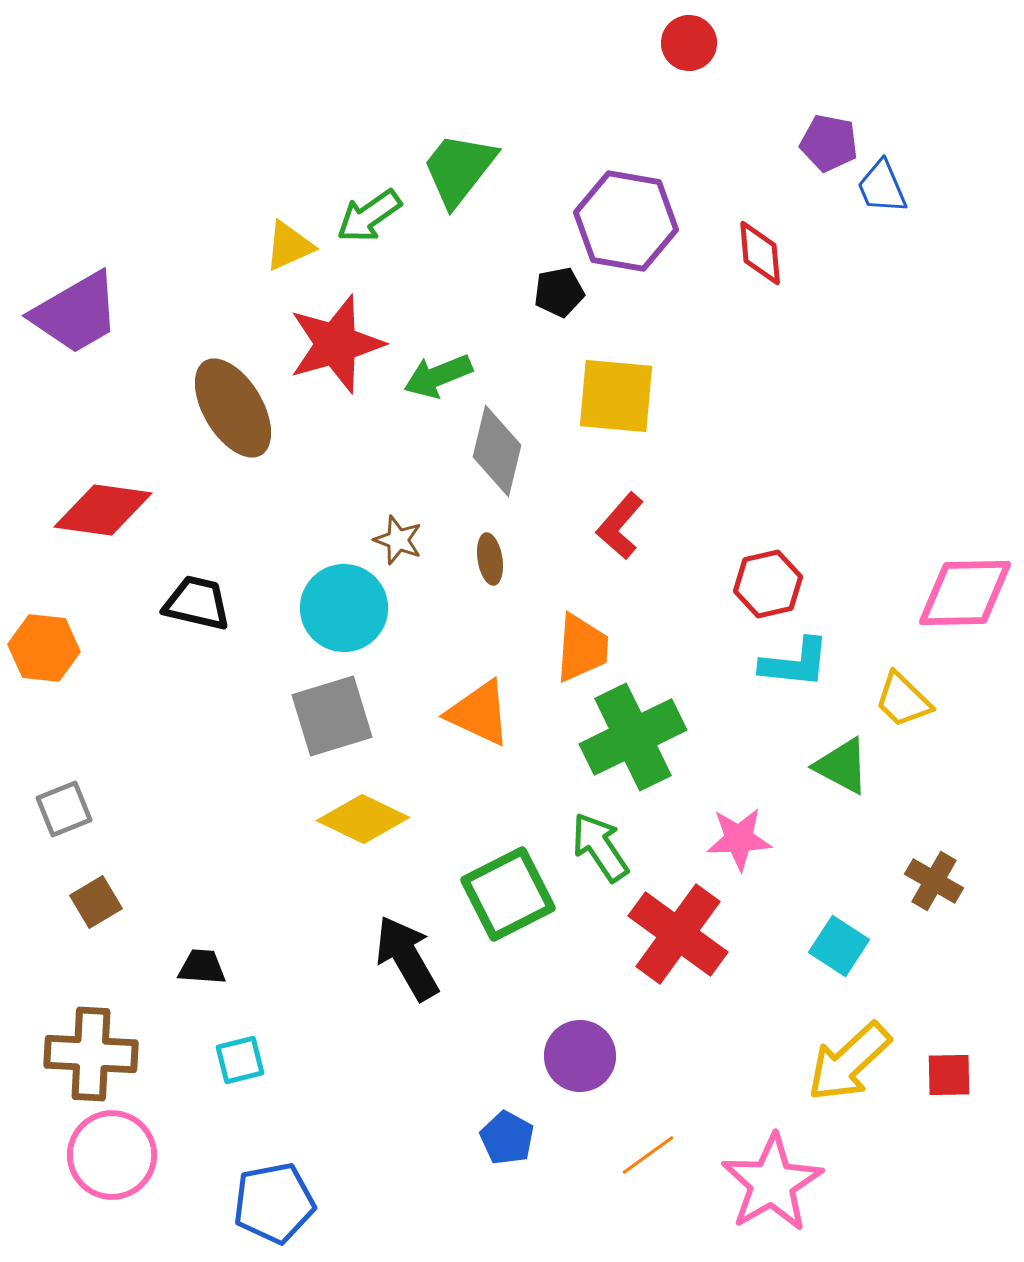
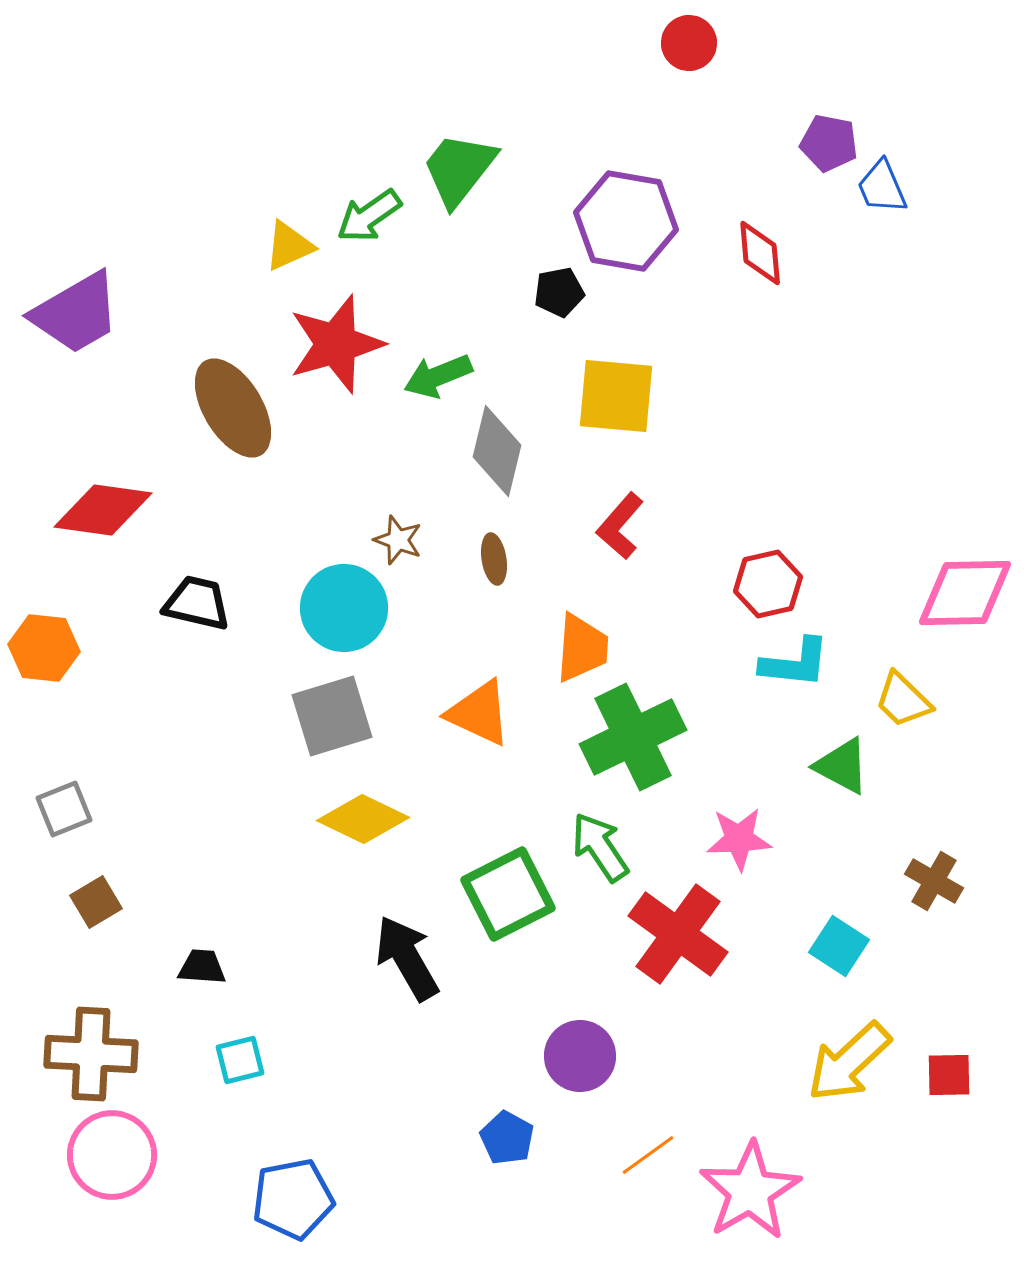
brown ellipse at (490, 559): moved 4 px right
pink star at (772, 1183): moved 22 px left, 8 px down
blue pentagon at (274, 1203): moved 19 px right, 4 px up
